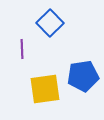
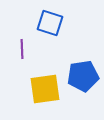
blue square: rotated 28 degrees counterclockwise
